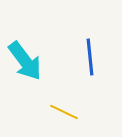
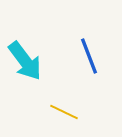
blue line: moved 1 px left, 1 px up; rotated 15 degrees counterclockwise
